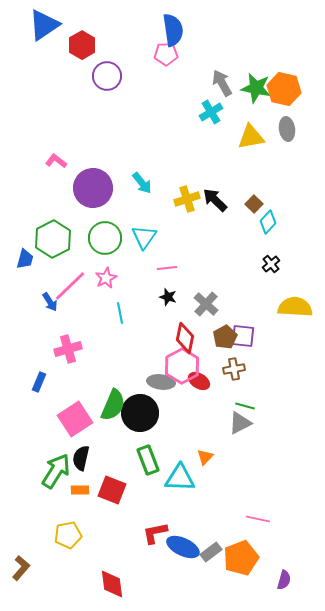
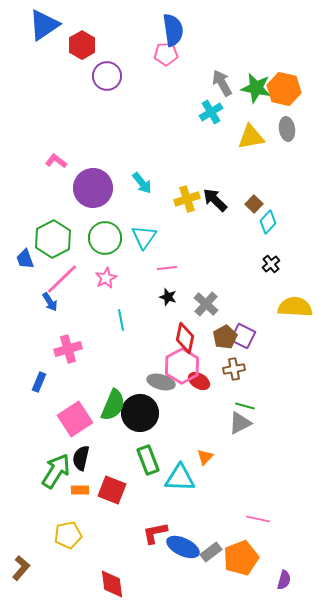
blue trapezoid at (25, 259): rotated 145 degrees clockwise
pink line at (70, 286): moved 8 px left, 7 px up
cyan line at (120, 313): moved 1 px right, 7 px down
purple square at (243, 336): rotated 20 degrees clockwise
gray ellipse at (161, 382): rotated 8 degrees clockwise
